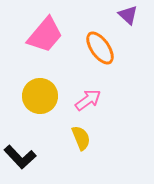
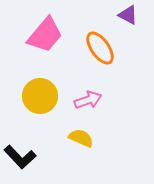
purple triangle: rotated 15 degrees counterclockwise
pink arrow: rotated 16 degrees clockwise
yellow semicircle: rotated 45 degrees counterclockwise
